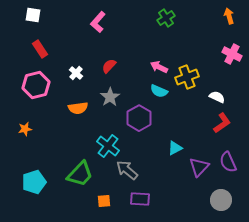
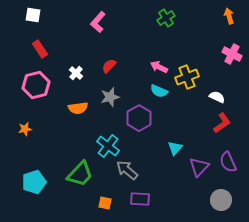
gray star: rotated 18 degrees clockwise
cyan triangle: rotated 21 degrees counterclockwise
orange square: moved 1 px right, 2 px down; rotated 16 degrees clockwise
